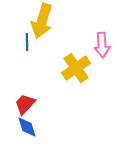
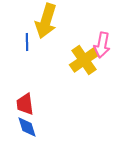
yellow arrow: moved 4 px right
pink arrow: rotated 15 degrees clockwise
yellow cross: moved 8 px right, 8 px up
red trapezoid: rotated 50 degrees counterclockwise
